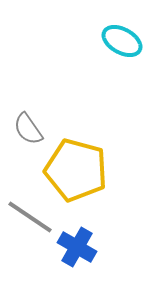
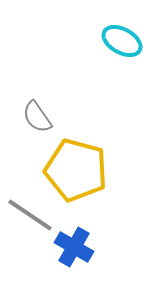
gray semicircle: moved 9 px right, 12 px up
gray line: moved 2 px up
blue cross: moved 3 px left
